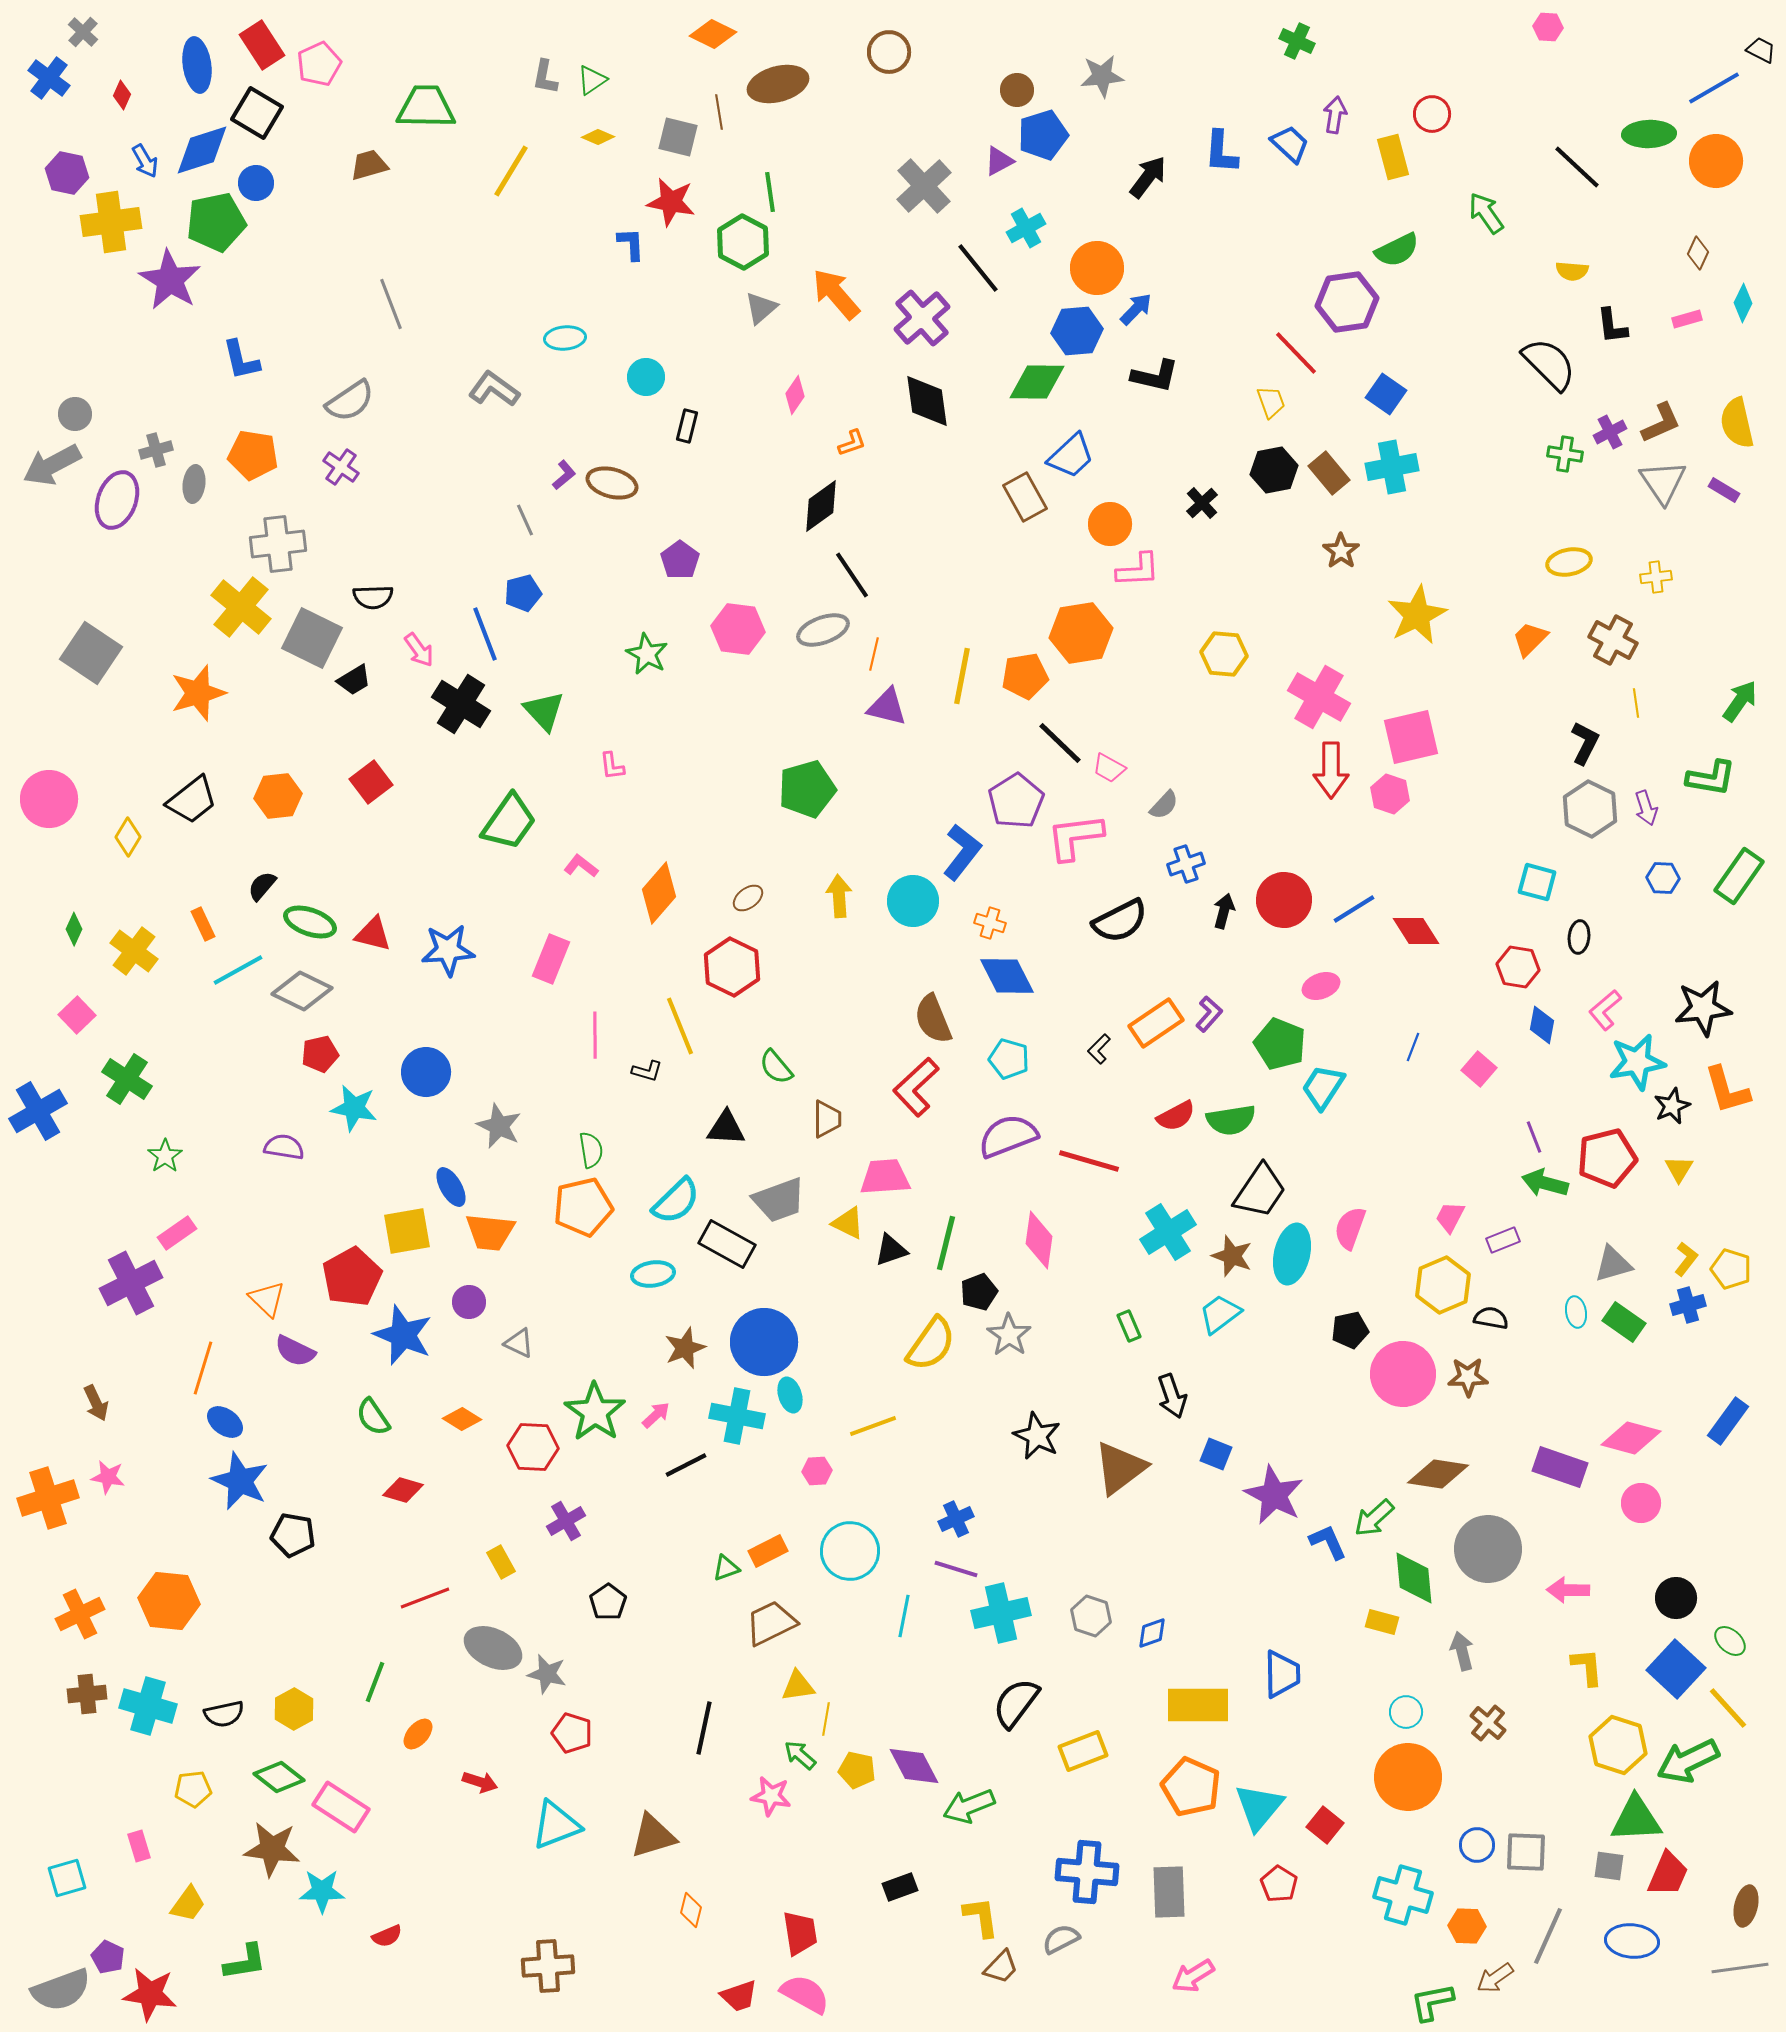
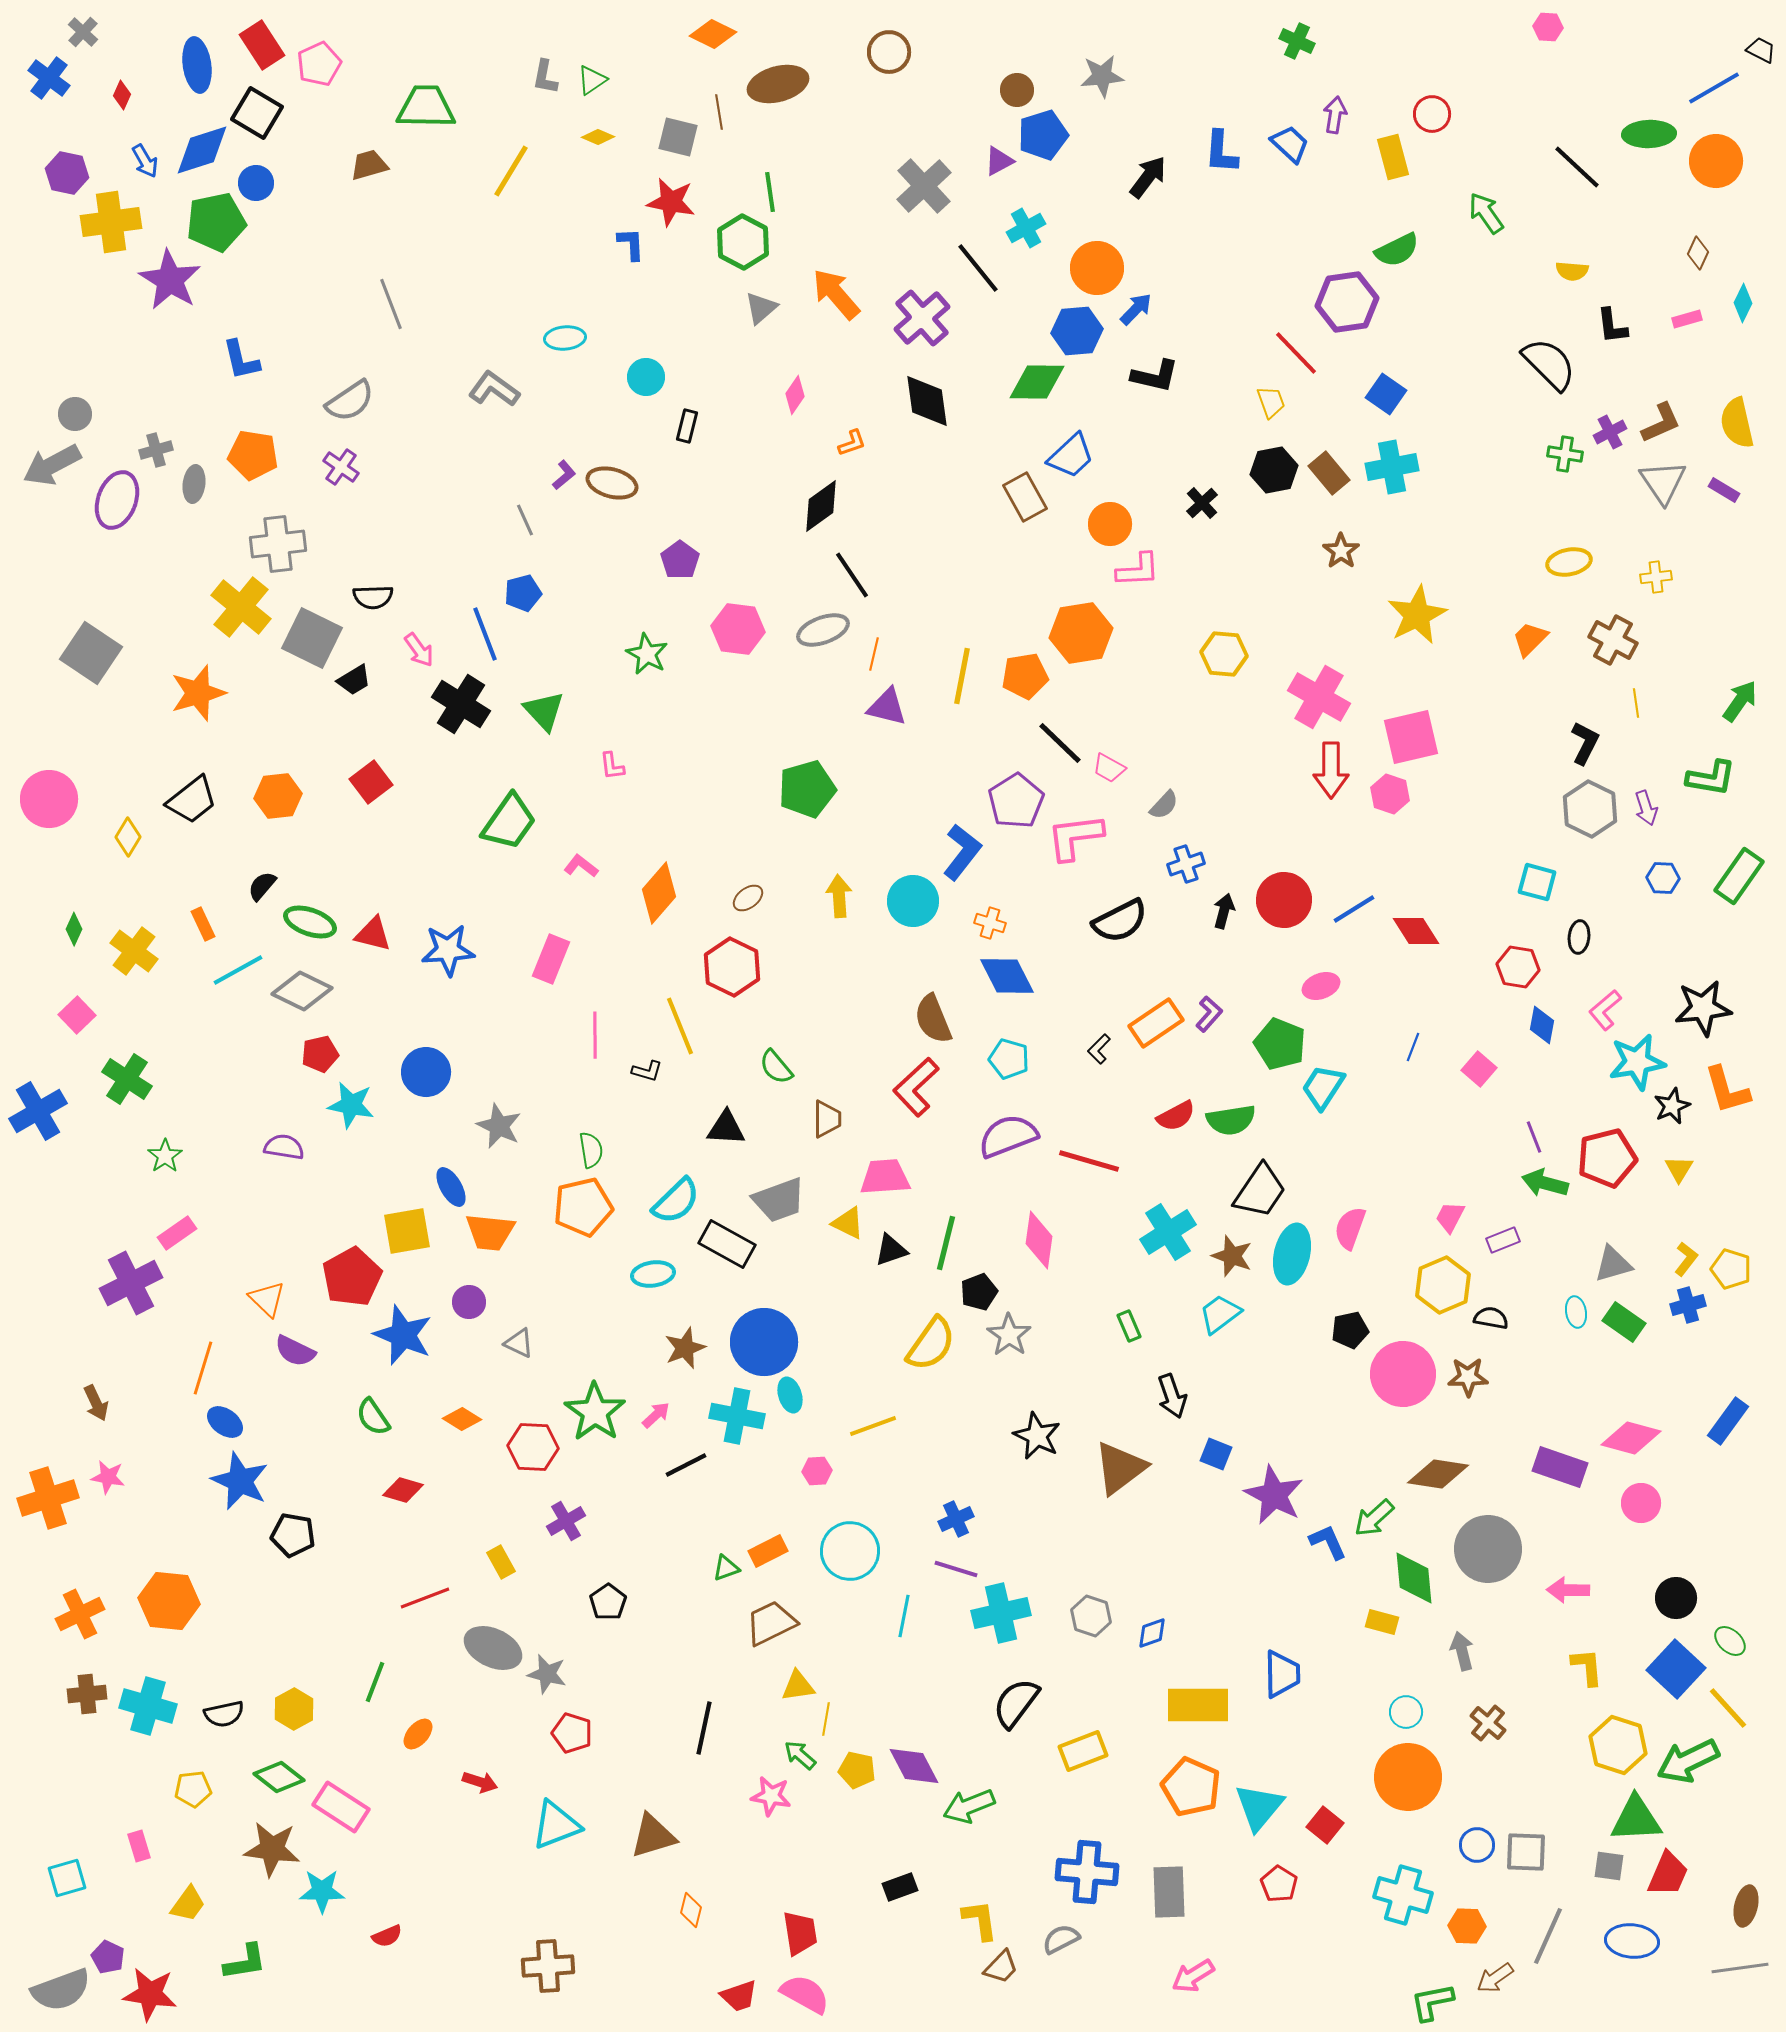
cyan star at (354, 1108): moved 3 px left, 3 px up
yellow L-shape at (981, 1917): moved 1 px left, 3 px down
